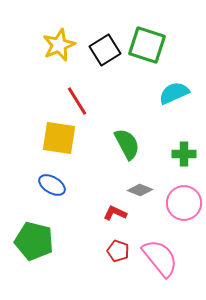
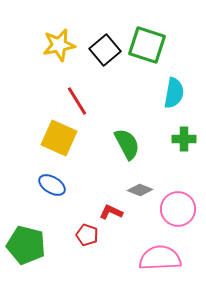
yellow star: rotated 12 degrees clockwise
black square: rotated 8 degrees counterclockwise
cyan semicircle: rotated 124 degrees clockwise
yellow square: rotated 15 degrees clockwise
green cross: moved 15 px up
pink circle: moved 6 px left, 6 px down
red L-shape: moved 4 px left, 1 px up
green pentagon: moved 8 px left, 4 px down
red pentagon: moved 31 px left, 16 px up
pink semicircle: rotated 54 degrees counterclockwise
